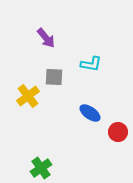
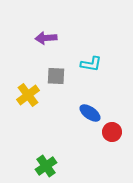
purple arrow: rotated 125 degrees clockwise
gray square: moved 2 px right, 1 px up
yellow cross: moved 1 px up
red circle: moved 6 px left
green cross: moved 5 px right, 2 px up
